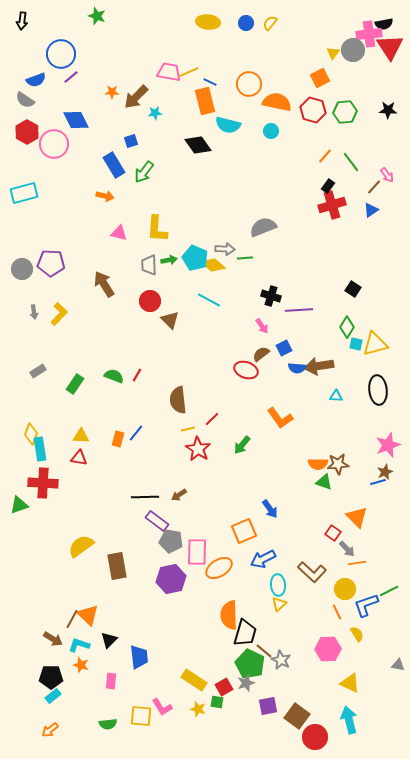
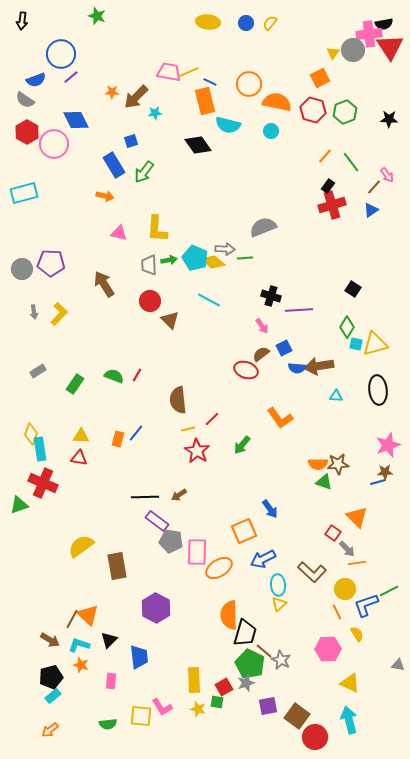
black star at (388, 110): moved 1 px right, 9 px down
green hexagon at (345, 112): rotated 15 degrees counterclockwise
yellow diamond at (213, 265): moved 3 px up
red star at (198, 449): moved 1 px left, 2 px down
brown star at (385, 472): rotated 21 degrees clockwise
red cross at (43, 483): rotated 20 degrees clockwise
purple hexagon at (171, 579): moved 15 px left, 29 px down; rotated 20 degrees counterclockwise
brown arrow at (53, 639): moved 3 px left, 1 px down
black pentagon at (51, 677): rotated 15 degrees counterclockwise
yellow rectangle at (194, 680): rotated 55 degrees clockwise
